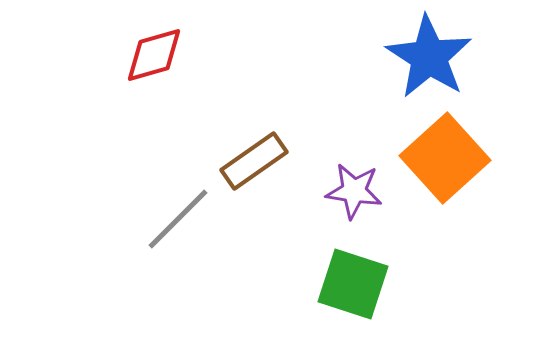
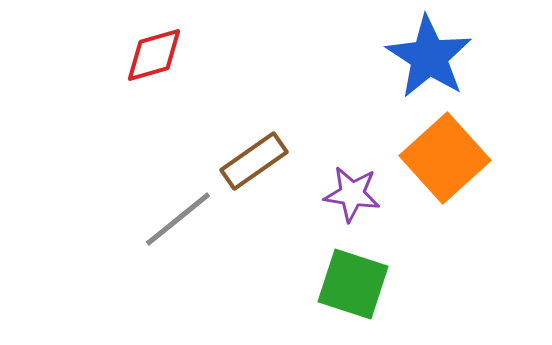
purple star: moved 2 px left, 3 px down
gray line: rotated 6 degrees clockwise
